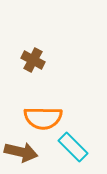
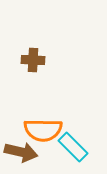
brown cross: rotated 25 degrees counterclockwise
orange semicircle: moved 12 px down
